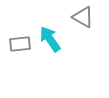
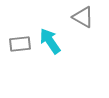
cyan arrow: moved 2 px down
